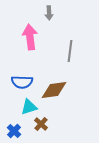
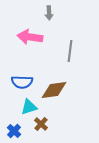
pink arrow: rotated 75 degrees counterclockwise
